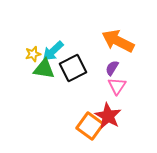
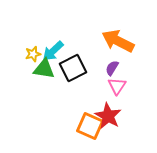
orange square: rotated 12 degrees counterclockwise
